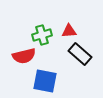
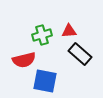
red semicircle: moved 4 px down
